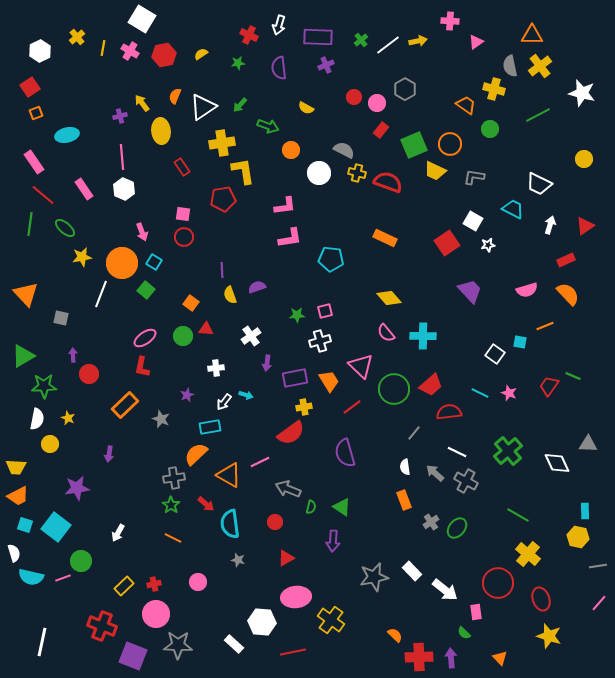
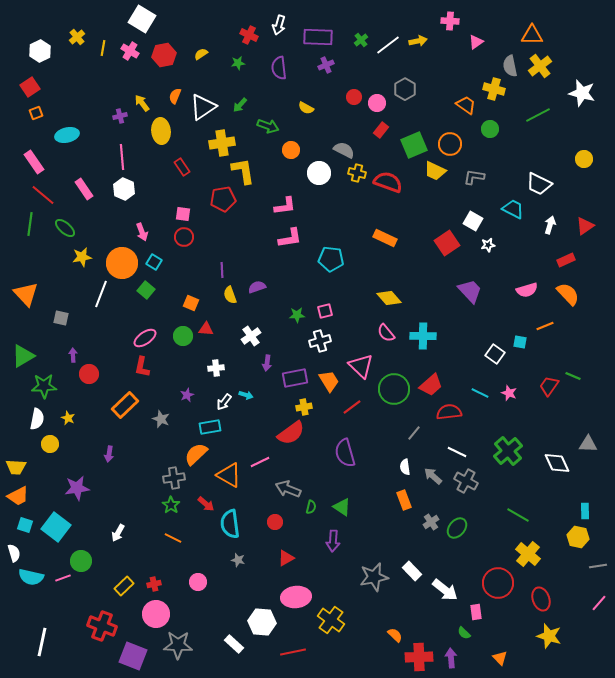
orange square at (191, 303): rotated 14 degrees counterclockwise
gray arrow at (435, 473): moved 2 px left, 3 px down
